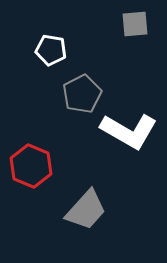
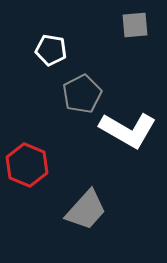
gray square: moved 1 px down
white L-shape: moved 1 px left, 1 px up
red hexagon: moved 4 px left, 1 px up
